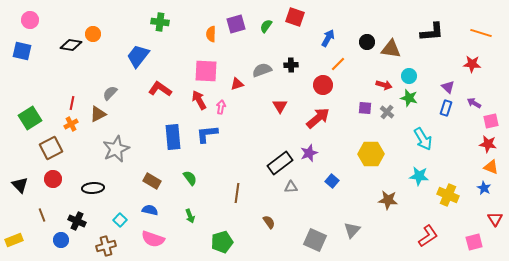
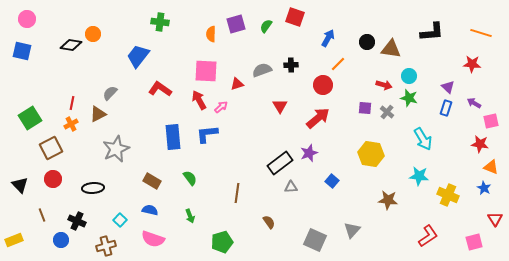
pink circle at (30, 20): moved 3 px left, 1 px up
pink arrow at (221, 107): rotated 40 degrees clockwise
red star at (488, 144): moved 8 px left
yellow hexagon at (371, 154): rotated 10 degrees clockwise
